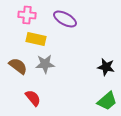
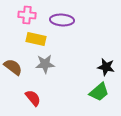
purple ellipse: moved 3 px left, 1 px down; rotated 25 degrees counterclockwise
brown semicircle: moved 5 px left, 1 px down
green trapezoid: moved 8 px left, 9 px up
